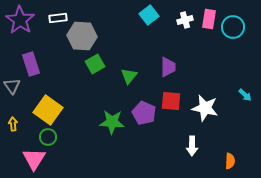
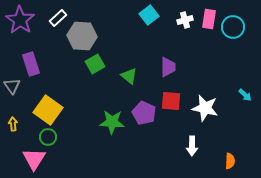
white rectangle: rotated 36 degrees counterclockwise
green triangle: rotated 30 degrees counterclockwise
